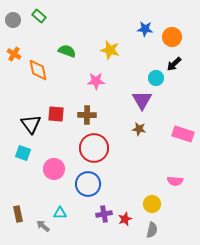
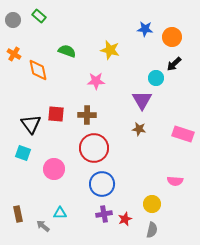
blue circle: moved 14 px right
